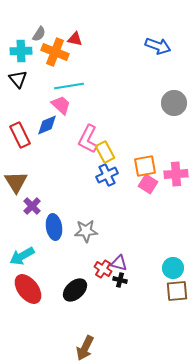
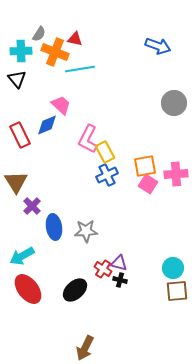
black triangle: moved 1 px left
cyan line: moved 11 px right, 17 px up
